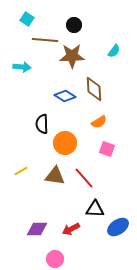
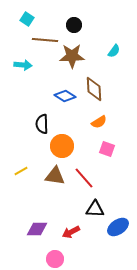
cyan arrow: moved 1 px right, 2 px up
orange circle: moved 3 px left, 3 px down
red arrow: moved 3 px down
